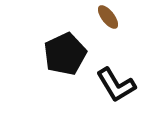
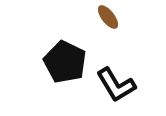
black pentagon: moved 8 px down; rotated 21 degrees counterclockwise
